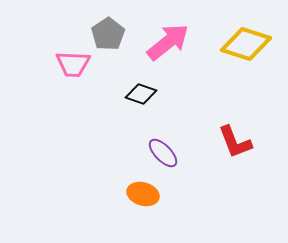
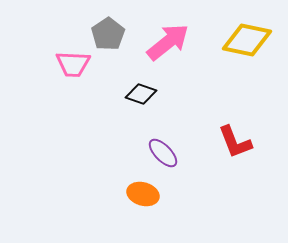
yellow diamond: moved 1 px right, 4 px up; rotated 6 degrees counterclockwise
